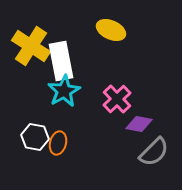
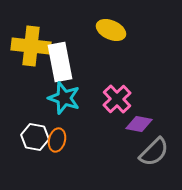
yellow cross: rotated 27 degrees counterclockwise
white rectangle: moved 1 px left, 1 px down
cyan star: moved 7 px down; rotated 24 degrees counterclockwise
orange ellipse: moved 1 px left, 3 px up
